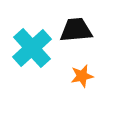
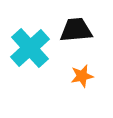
cyan cross: moved 2 px left
